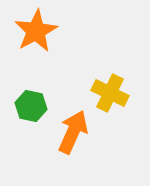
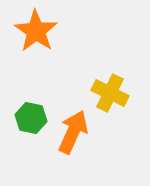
orange star: rotated 9 degrees counterclockwise
green hexagon: moved 12 px down
